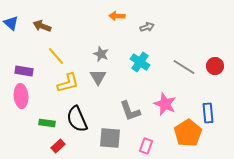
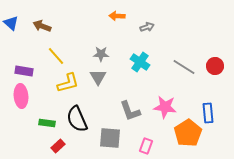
gray star: rotated 21 degrees counterclockwise
pink star: moved 3 px down; rotated 15 degrees counterclockwise
